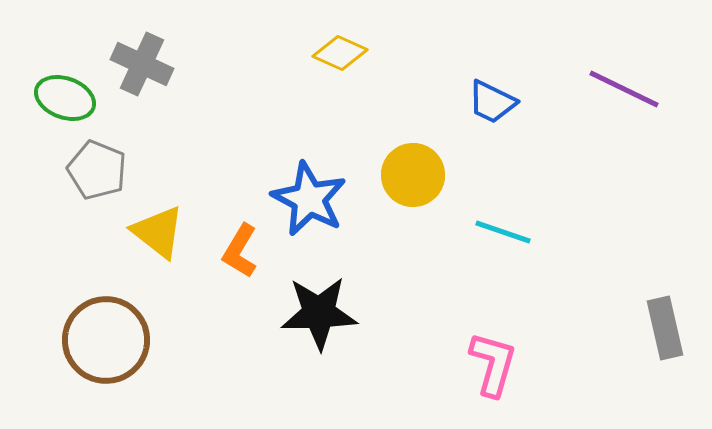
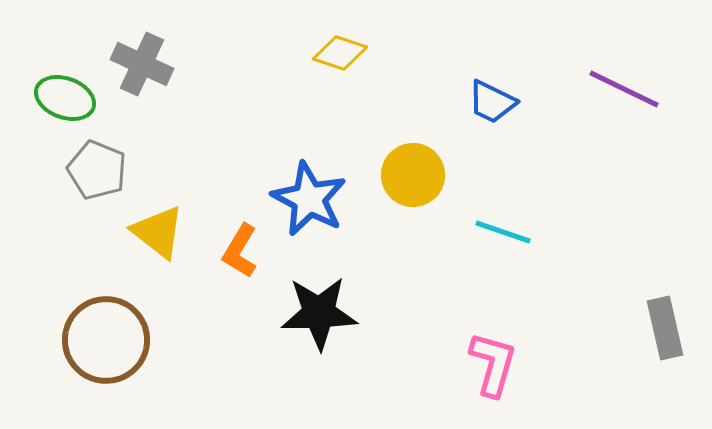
yellow diamond: rotated 6 degrees counterclockwise
